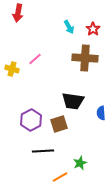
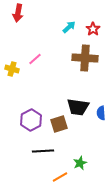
cyan arrow: rotated 104 degrees counterclockwise
black trapezoid: moved 5 px right, 6 px down
